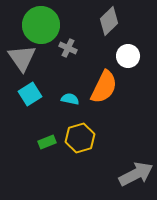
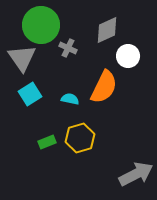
gray diamond: moved 2 px left, 9 px down; rotated 20 degrees clockwise
